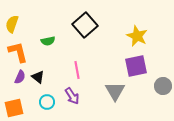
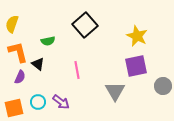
black triangle: moved 13 px up
purple arrow: moved 11 px left, 6 px down; rotated 18 degrees counterclockwise
cyan circle: moved 9 px left
